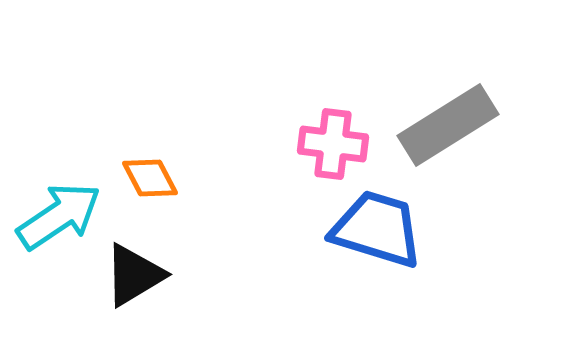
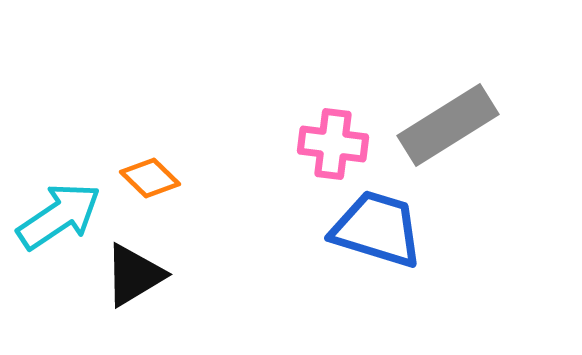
orange diamond: rotated 18 degrees counterclockwise
